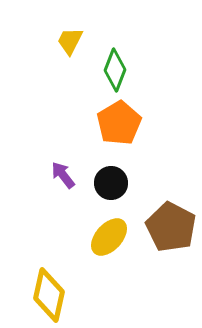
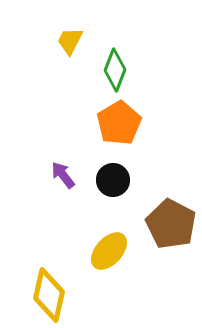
black circle: moved 2 px right, 3 px up
brown pentagon: moved 3 px up
yellow ellipse: moved 14 px down
